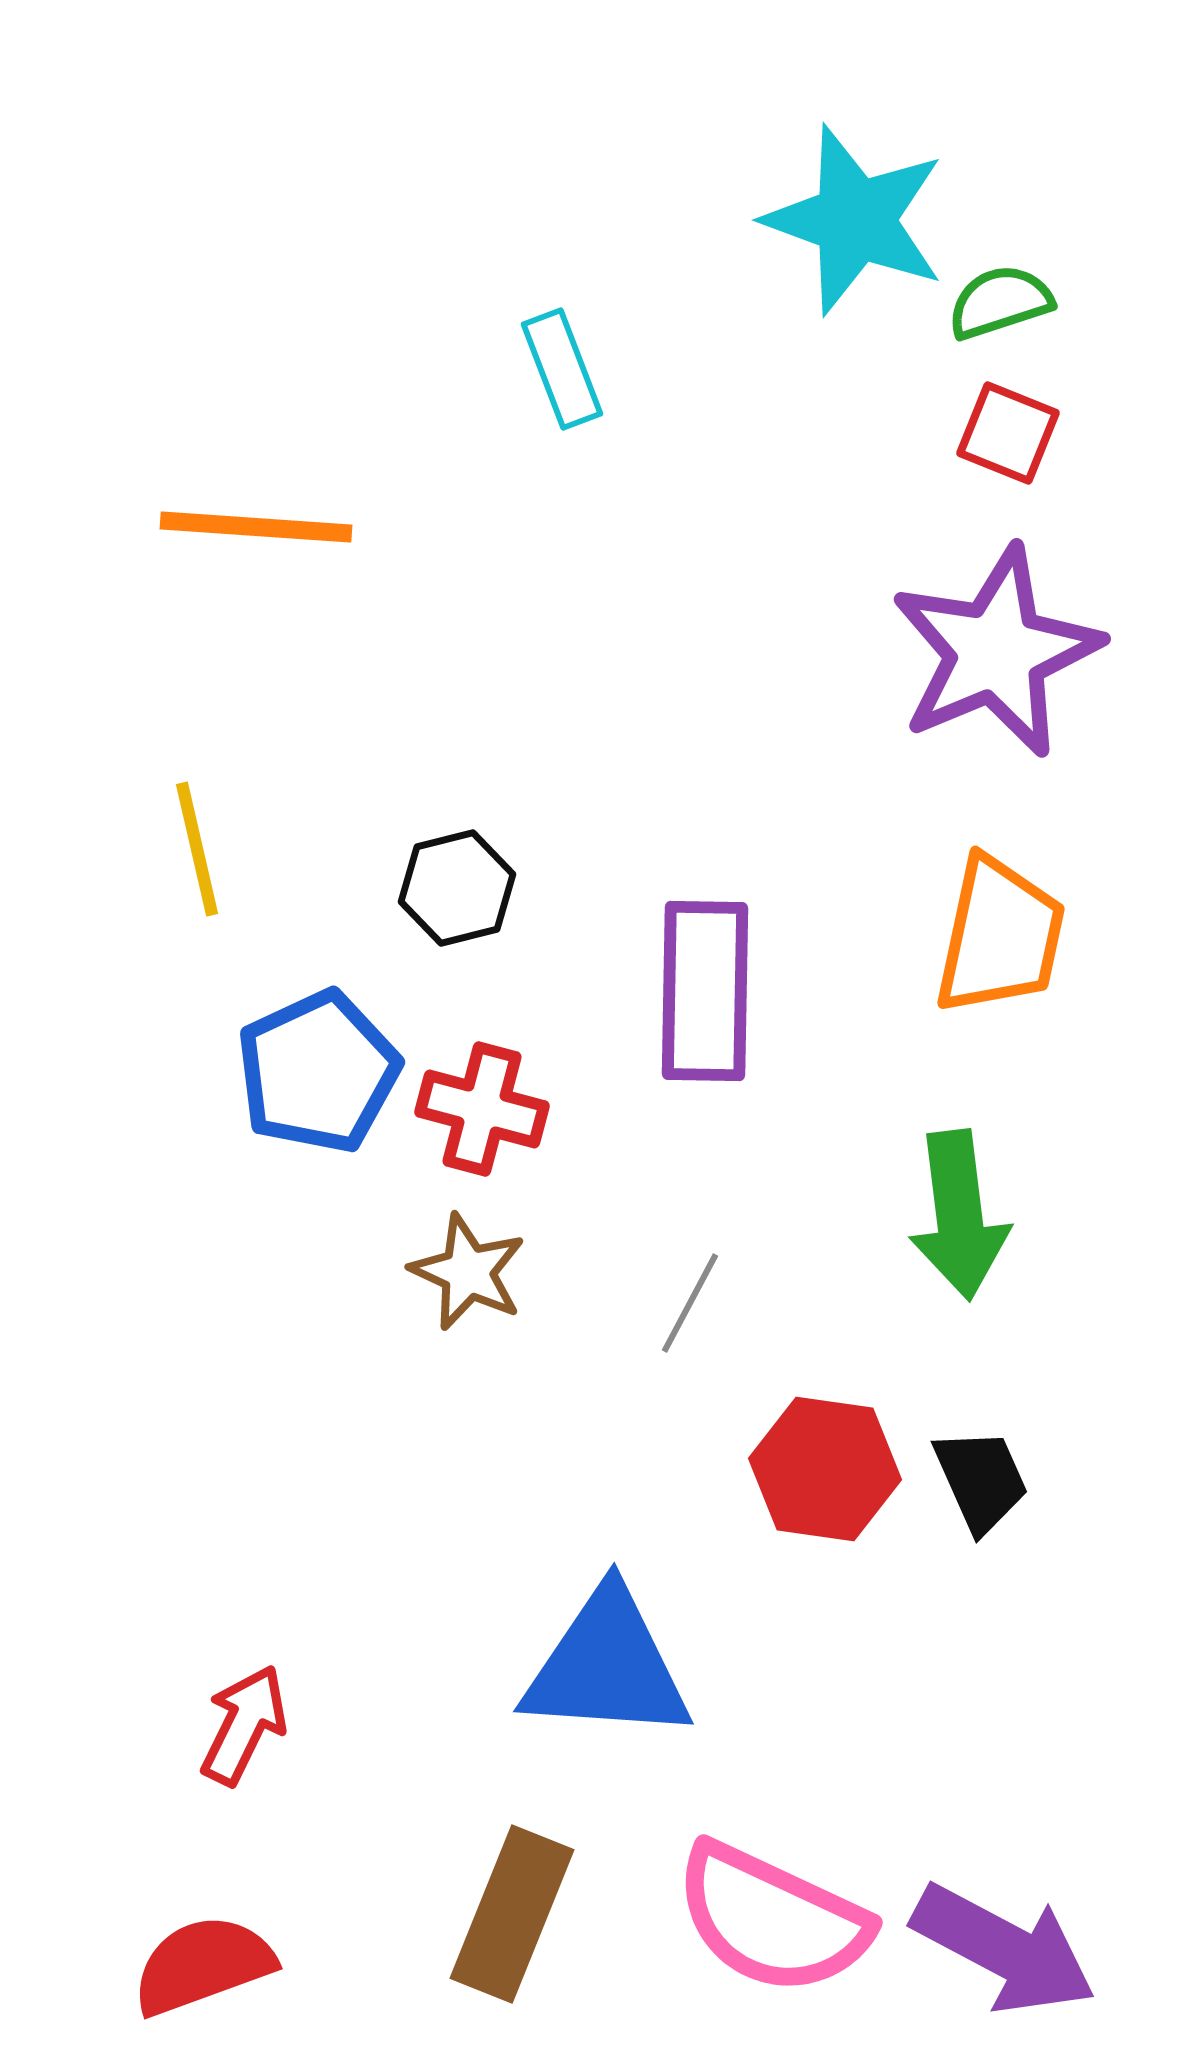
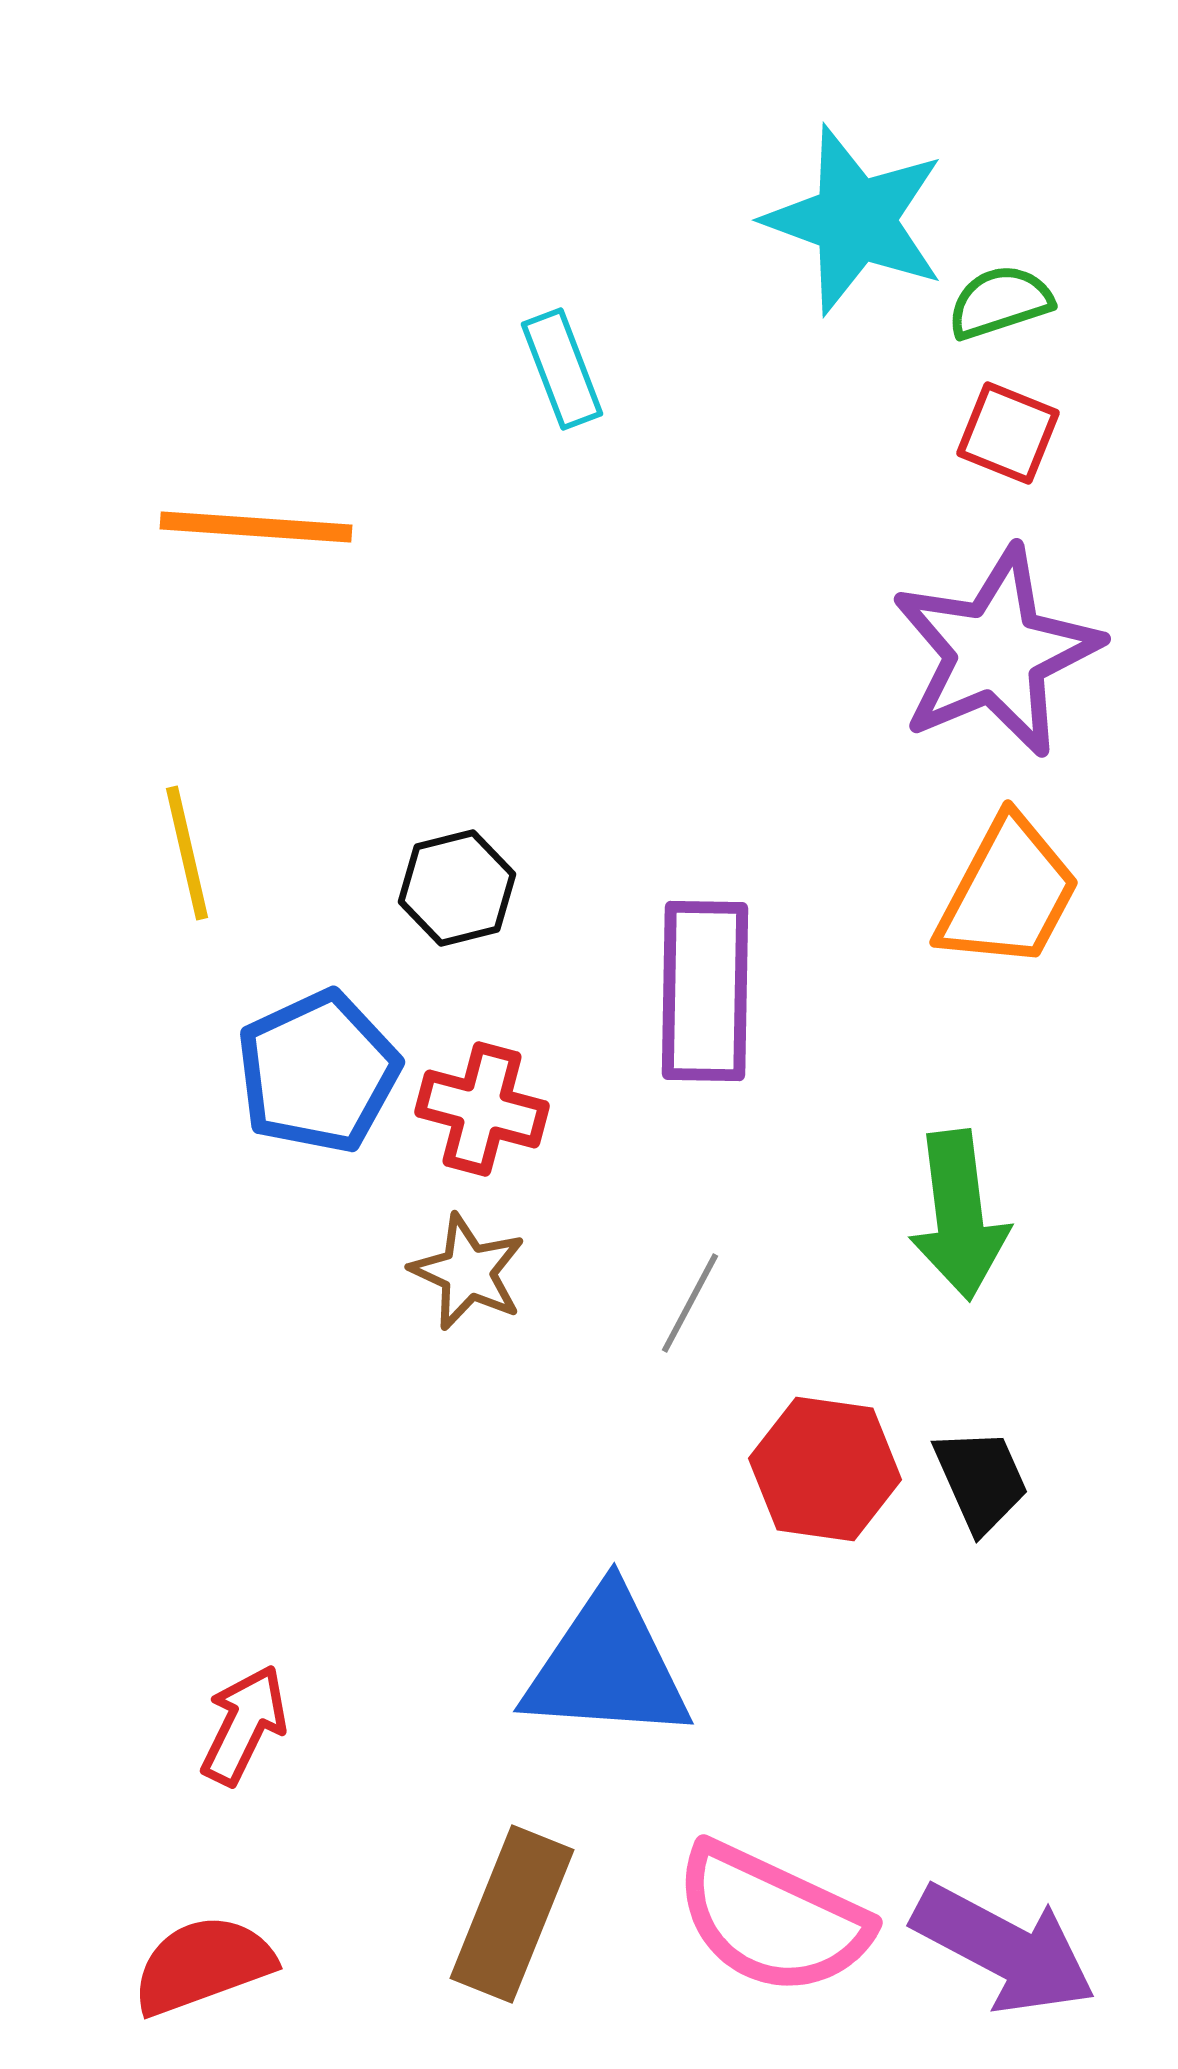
yellow line: moved 10 px left, 4 px down
orange trapezoid: moved 8 px right, 43 px up; rotated 16 degrees clockwise
